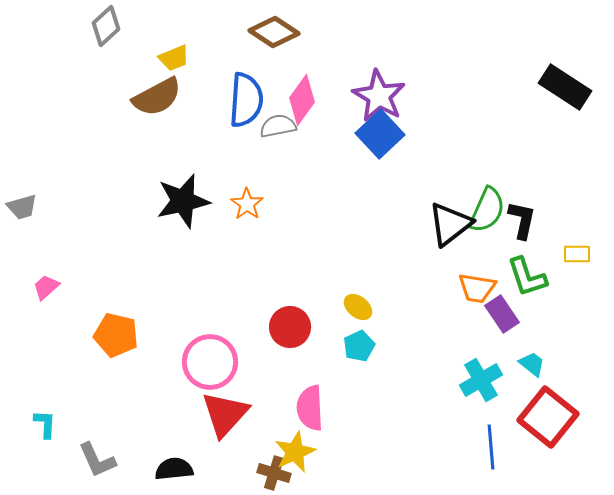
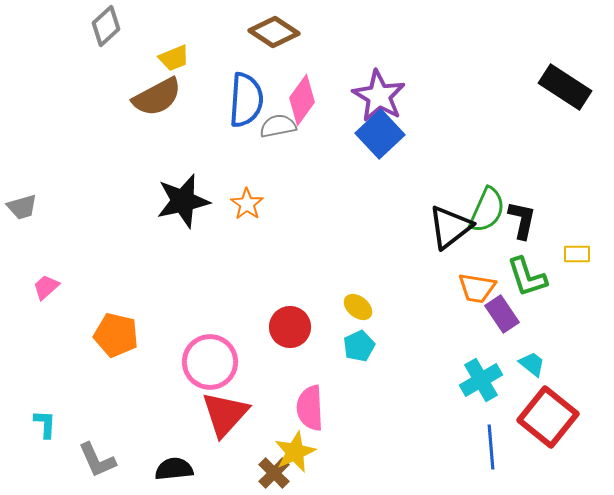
black triangle: moved 3 px down
brown cross: rotated 28 degrees clockwise
